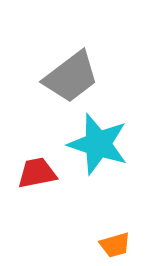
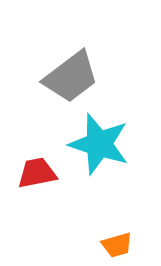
cyan star: moved 1 px right
orange trapezoid: moved 2 px right
